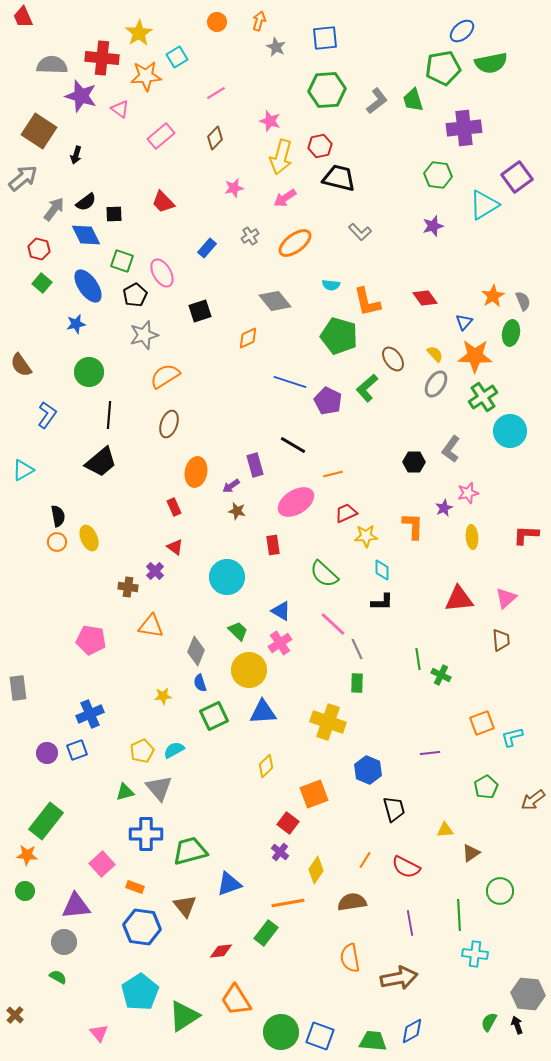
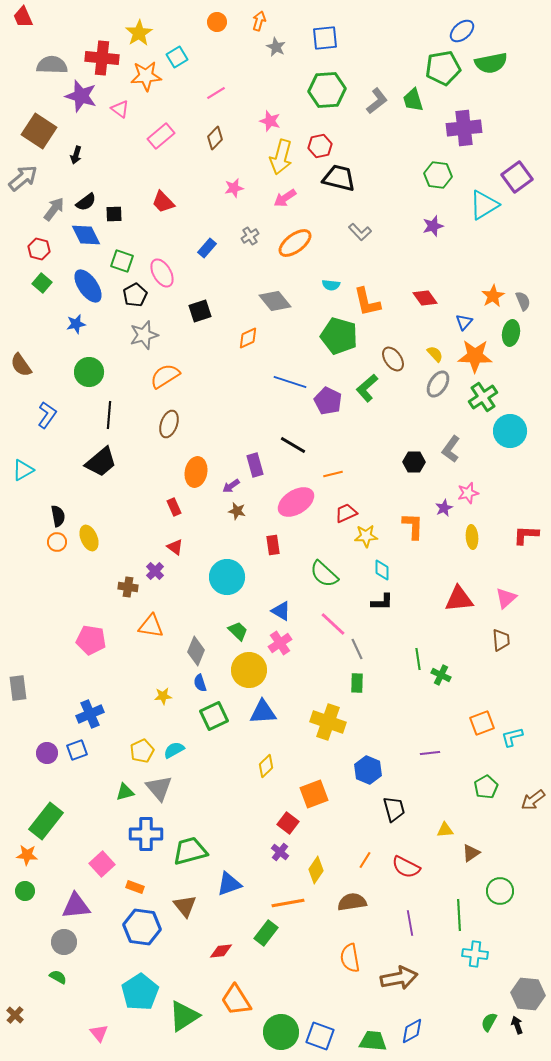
gray ellipse at (436, 384): moved 2 px right
